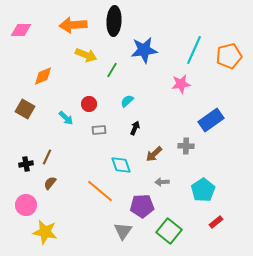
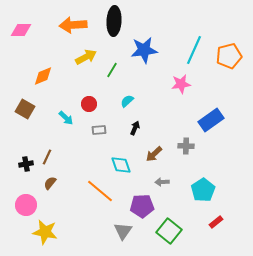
yellow arrow: moved 2 px down; rotated 50 degrees counterclockwise
